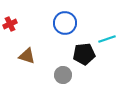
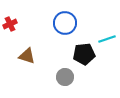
gray circle: moved 2 px right, 2 px down
